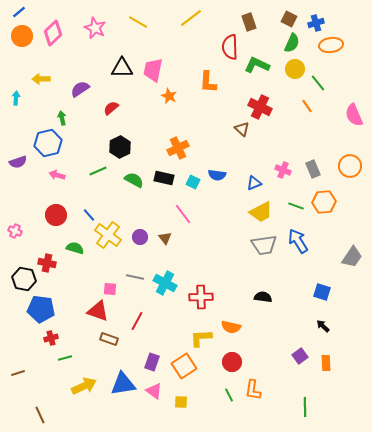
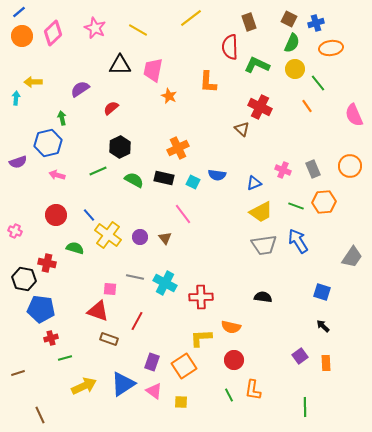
yellow line at (138, 22): moved 8 px down
orange ellipse at (331, 45): moved 3 px down
black triangle at (122, 68): moved 2 px left, 3 px up
yellow arrow at (41, 79): moved 8 px left, 3 px down
red circle at (232, 362): moved 2 px right, 2 px up
blue triangle at (123, 384): rotated 24 degrees counterclockwise
